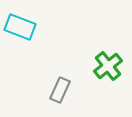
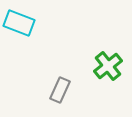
cyan rectangle: moved 1 px left, 4 px up
